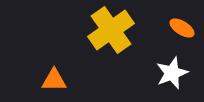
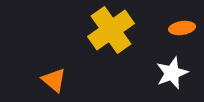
orange ellipse: rotated 40 degrees counterclockwise
orange triangle: rotated 40 degrees clockwise
